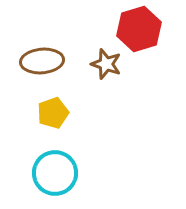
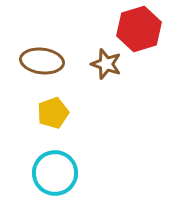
brown ellipse: rotated 12 degrees clockwise
